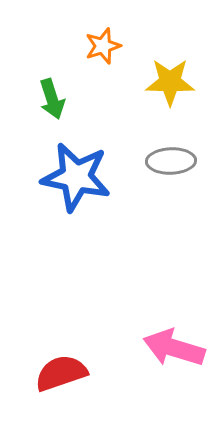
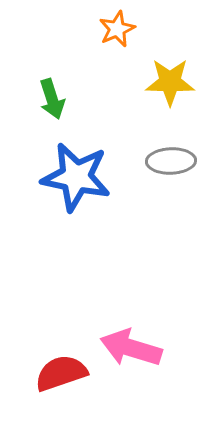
orange star: moved 14 px right, 17 px up; rotated 6 degrees counterclockwise
pink arrow: moved 43 px left
